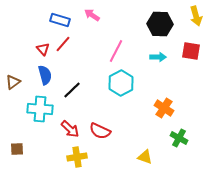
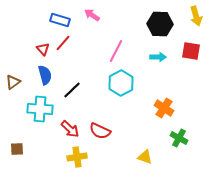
red line: moved 1 px up
